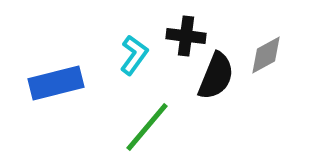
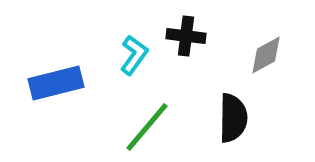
black semicircle: moved 17 px right, 42 px down; rotated 21 degrees counterclockwise
